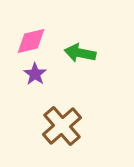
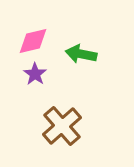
pink diamond: moved 2 px right
green arrow: moved 1 px right, 1 px down
